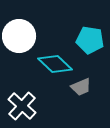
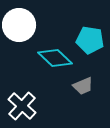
white circle: moved 11 px up
cyan diamond: moved 6 px up
gray trapezoid: moved 2 px right, 1 px up
